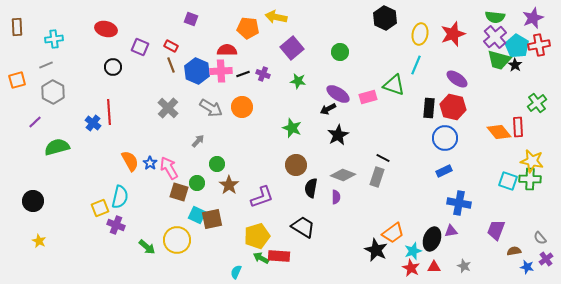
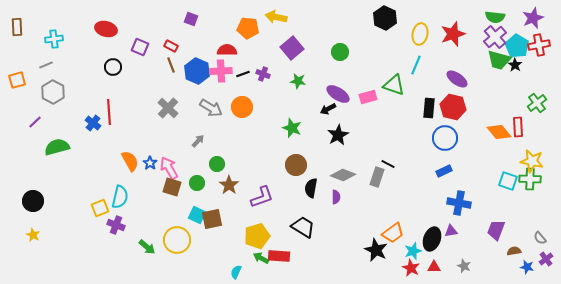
black line at (383, 158): moved 5 px right, 6 px down
brown square at (179, 192): moved 7 px left, 5 px up
yellow star at (39, 241): moved 6 px left, 6 px up
